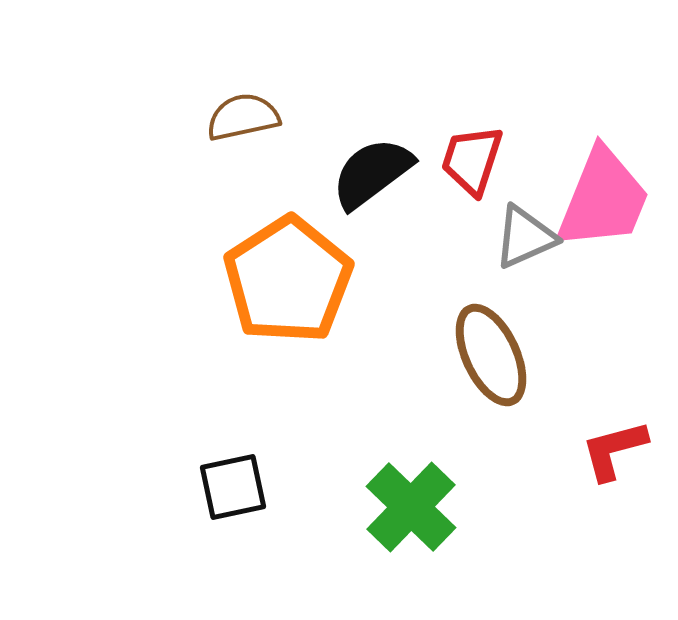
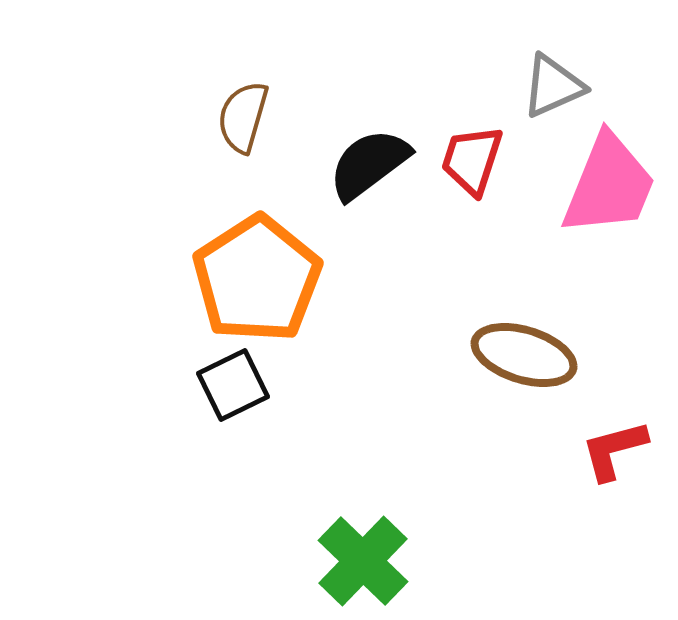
brown semicircle: rotated 62 degrees counterclockwise
black semicircle: moved 3 px left, 9 px up
pink trapezoid: moved 6 px right, 14 px up
gray triangle: moved 28 px right, 151 px up
orange pentagon: moved 31 px left, 1 px up
brown ellipse: moved 33 px right; rotated 48 degrees counterclockwise
black square: moved 102 px up; rotated 14 degrees counterclockwise
green cross: moved 48 px left, 54 px down
